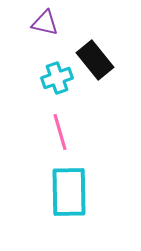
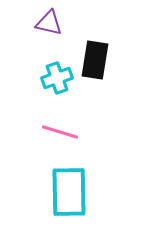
purple triangle: moved 4 px right
black rectangle: rotated 48 degrees clockwise
pink line: rotated 57 degrees counterclockwise
